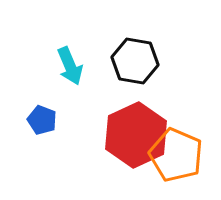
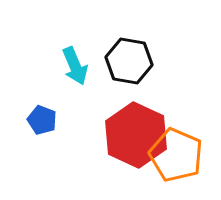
black hexagon: moved 6 px left
cyan arrow: moved 5 px right
red hexagon: rotated 10 degrees counterclockwise
